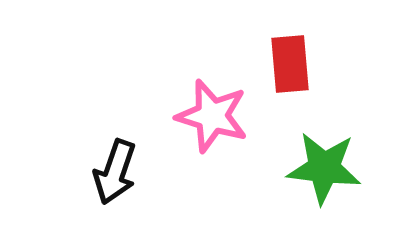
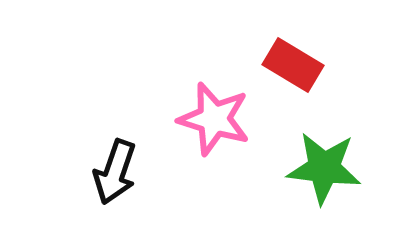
red rectangle: moved 3 px right, 1 px down; rotated 54 degrees counterclockwise
pink star: moved 2 px right, 3 px down
